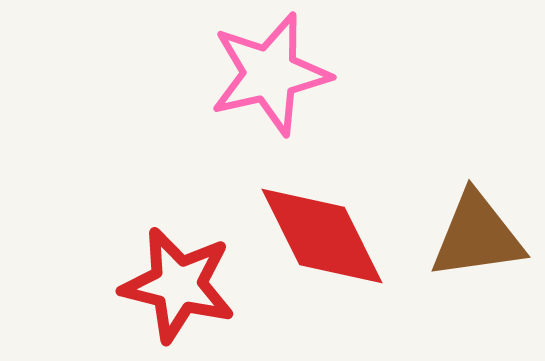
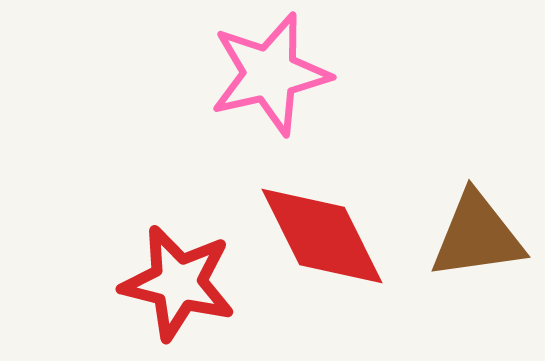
red star: moved 2 px up
